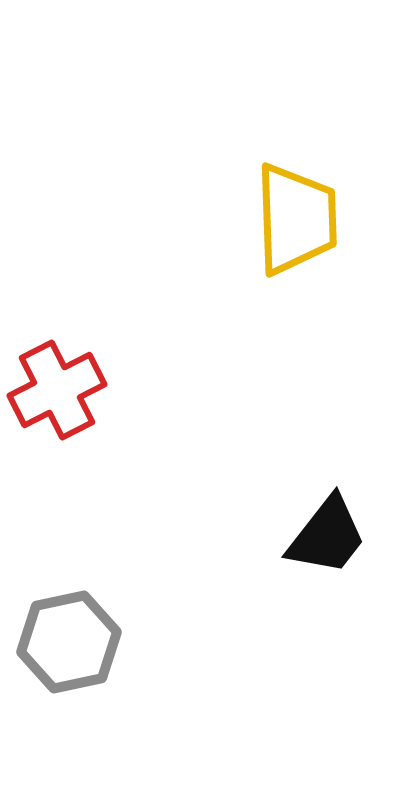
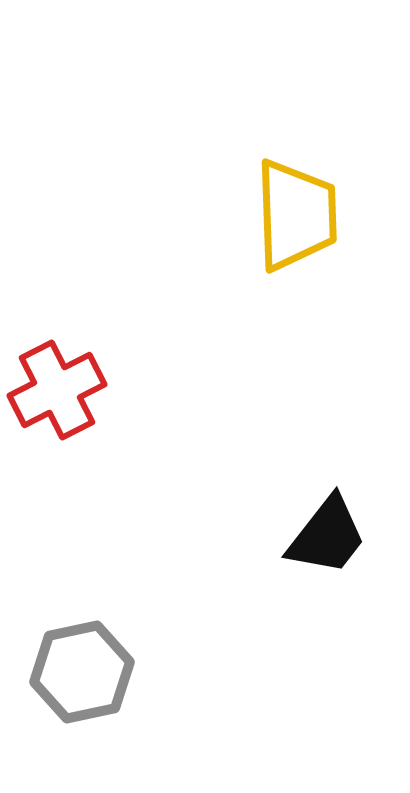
yellow trapezoid: moved 4 px up
gray hexagon: moved 13 px right, 30 px down
